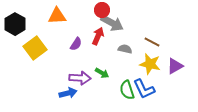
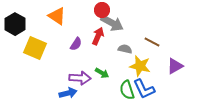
orange triangle: rotated 36 degrees clockwise
yellow square: rotated 30 degrees counterclockwise
yellow star: moved 10 px left, 2 px down
